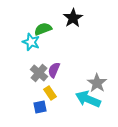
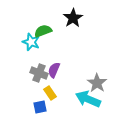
green semicircle: moved 2 px down
gray cross: rotated 18 degrees counterclockwise
